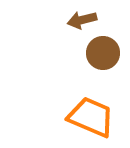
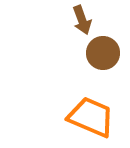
brown arrow: rotated 96 degrees counterclockwise
